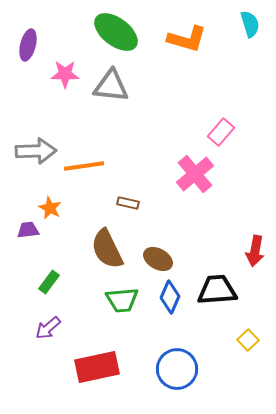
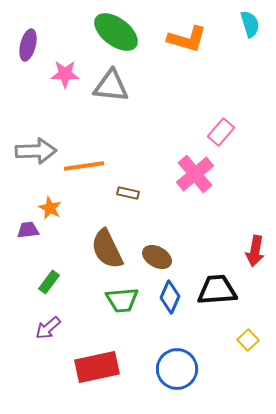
brown rectangle: moved 10 px up
brown ellipse: moved 1 px left, 2 px up
